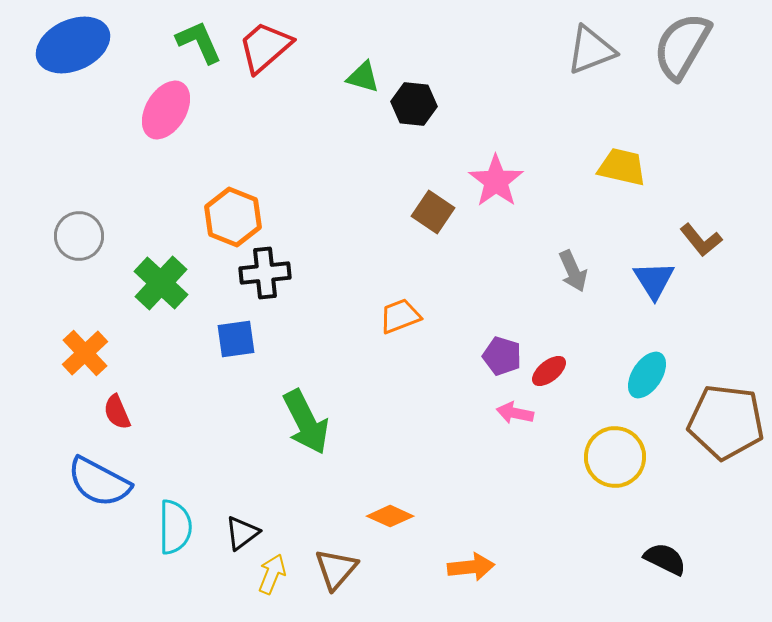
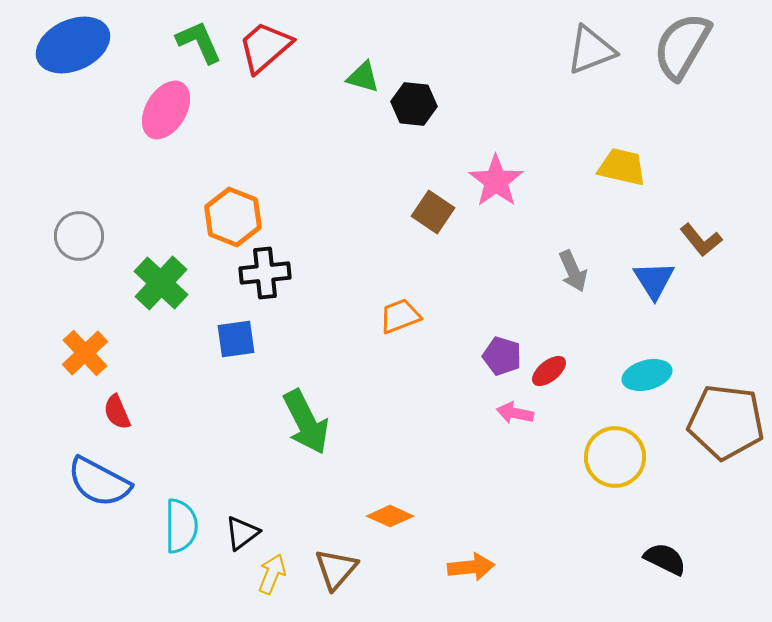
cyan ellipse: rotated 42 degrees clockwise
cyan semicircle: moved 6 px right, 1 px up
